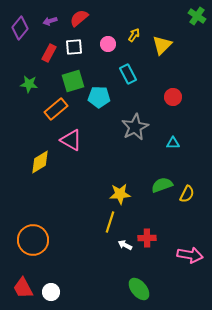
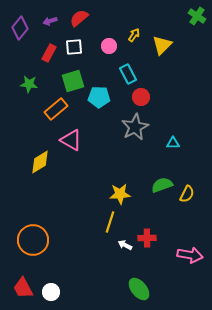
pink circle: moved 1 px right, 2 px down
red circle: moved 32 px left
